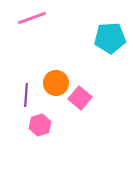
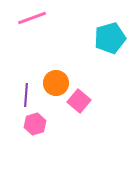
cyan pentagon: rotated 12 degrees counterclockwise
pink square: moved 1 px left, 3 px down
pink hexagon: moved 5 px left, 1 px up
